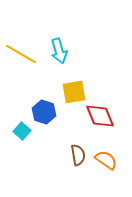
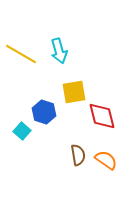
red diamond: moved 2 px right; rotated 8 degrees clockwise
